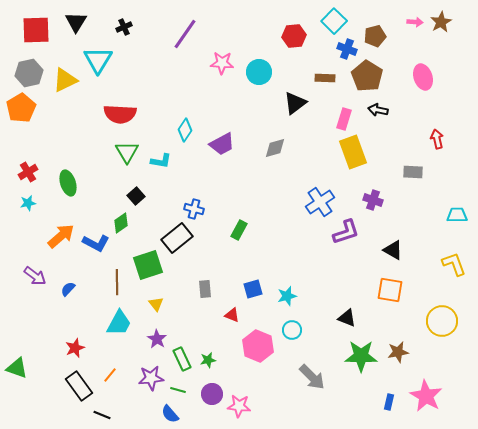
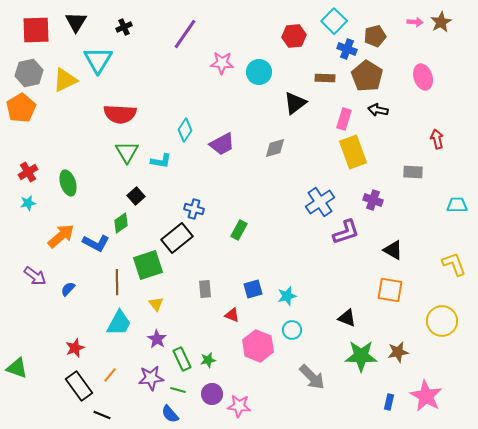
cyan trapezoid at (457, 215): moved 10 px up
